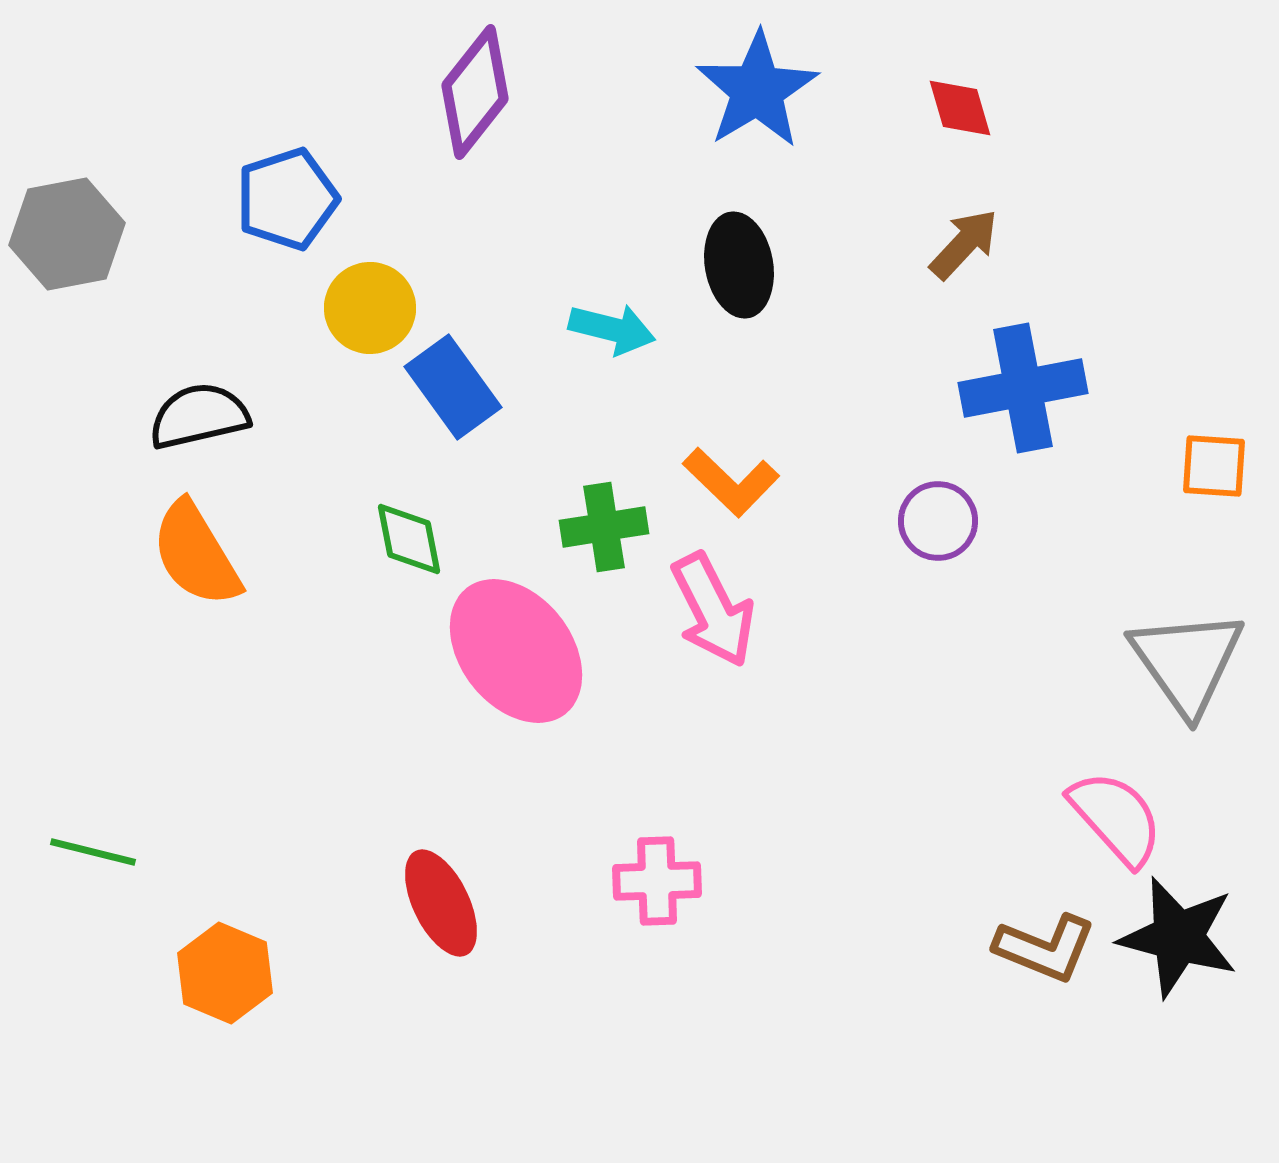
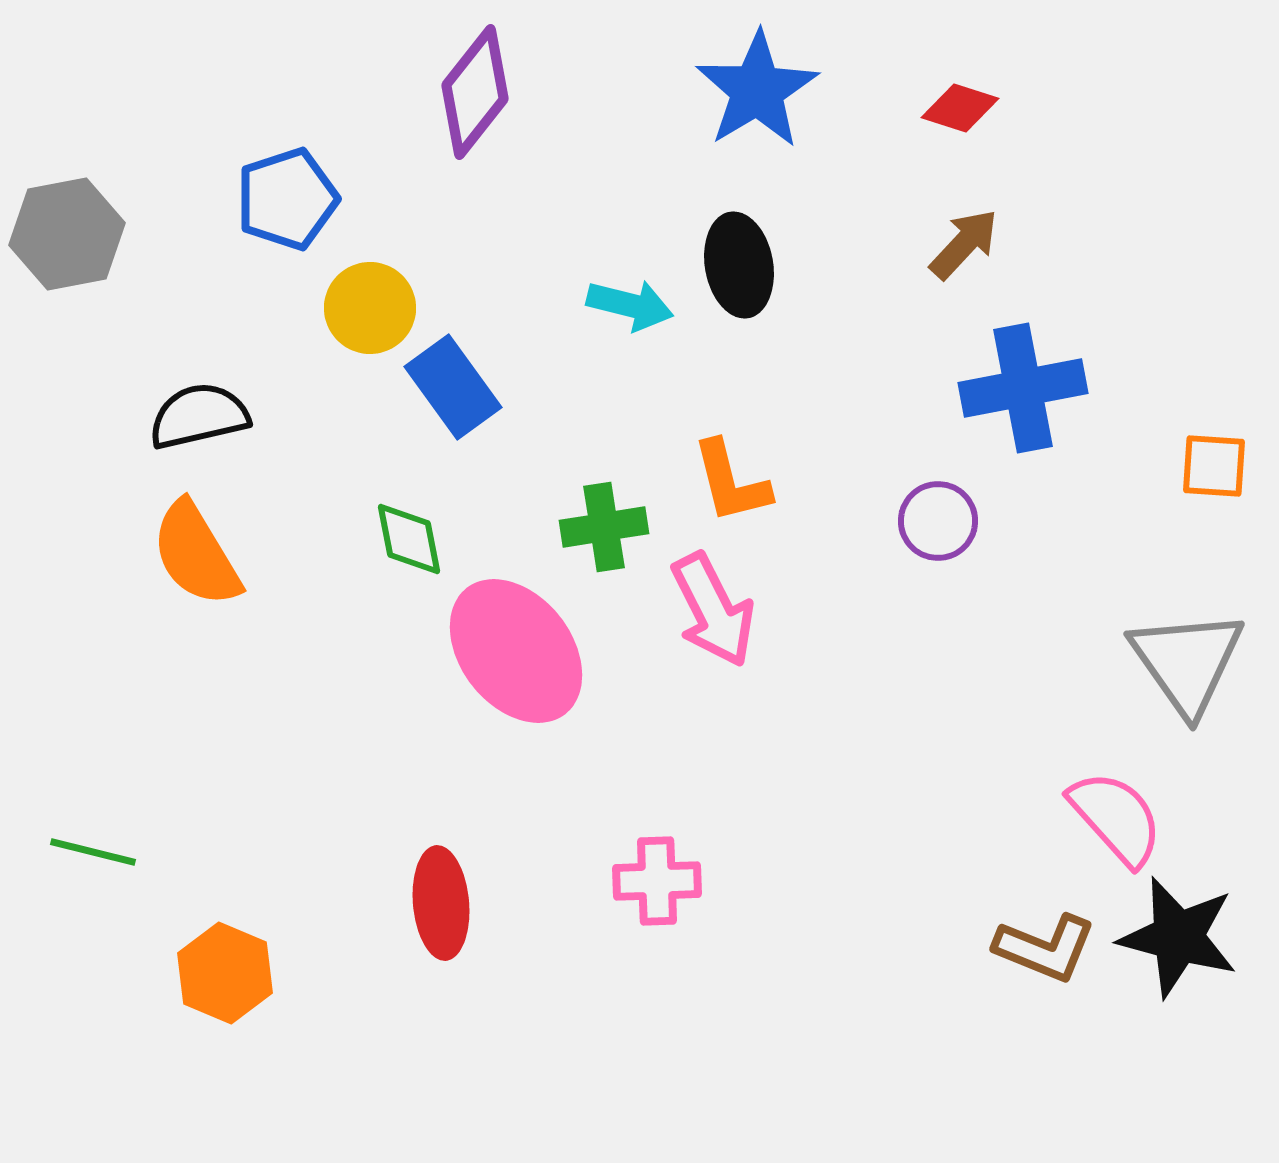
red diamond: rotated 56 degrees counterclockwise
cyan arrow: moved 18 px right, 24 px up
orange L-shape: rotated 32 degrees clockwise
red ellipse: rotated 21 degrees clockwise
